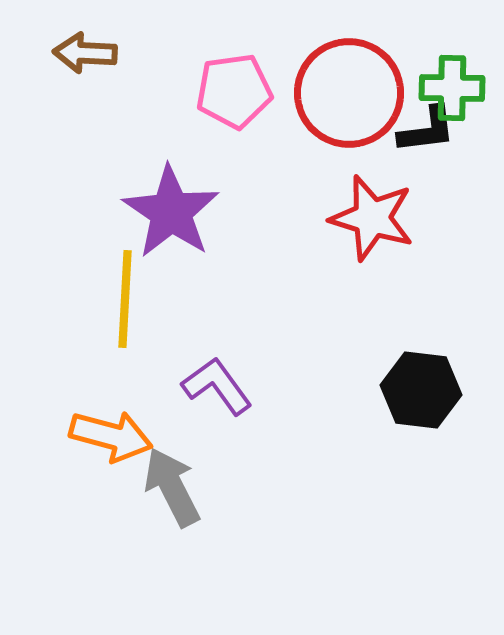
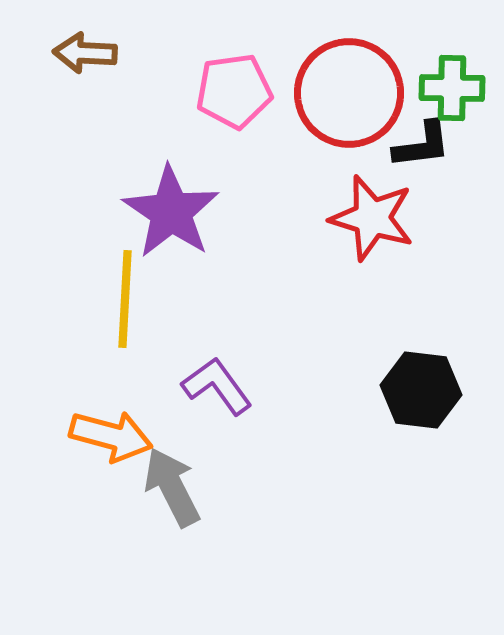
black L-shape: moved 5 px left, 15 px down
